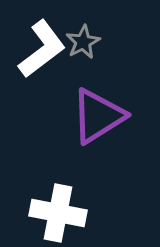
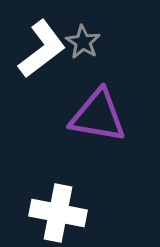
gray star: rotated 12 degrees counterclockwise
purple triangle: rotated 42 degrees clockwise
